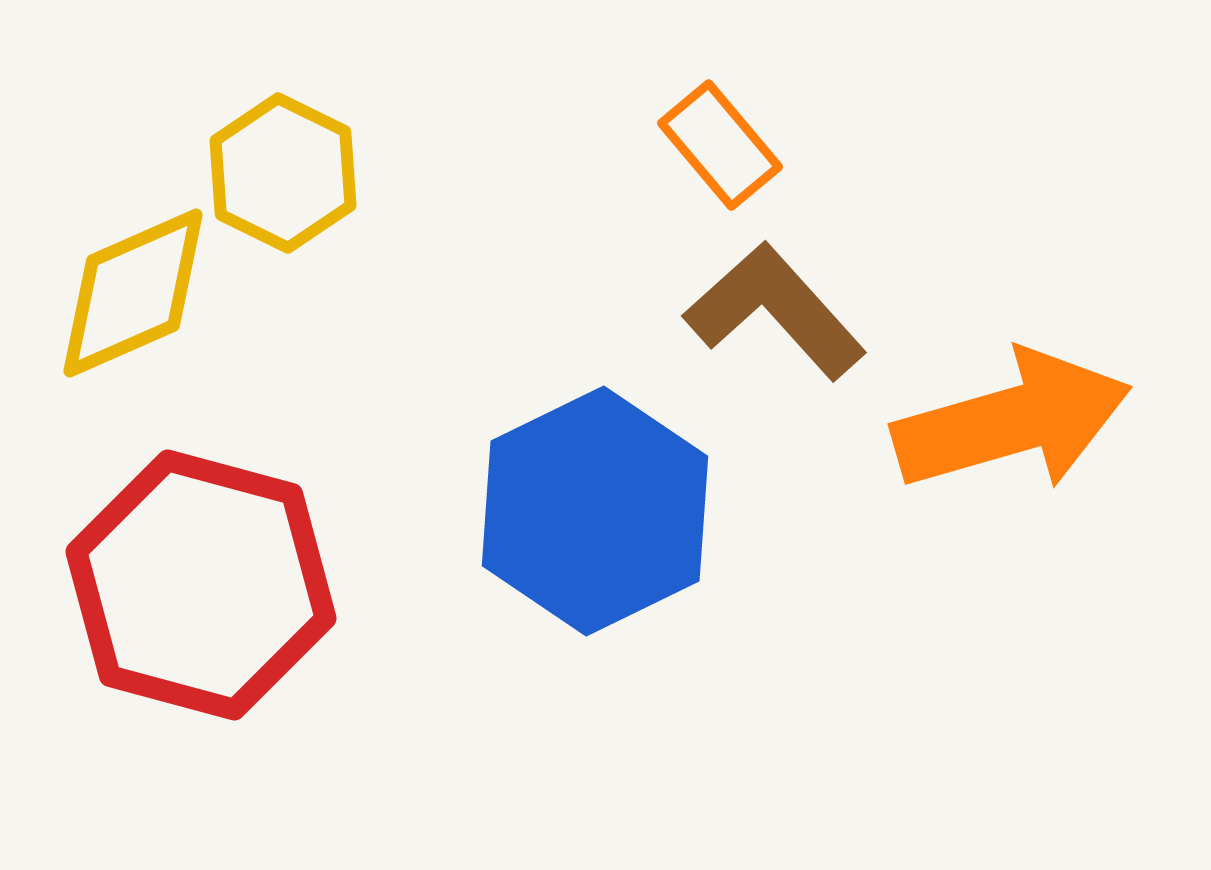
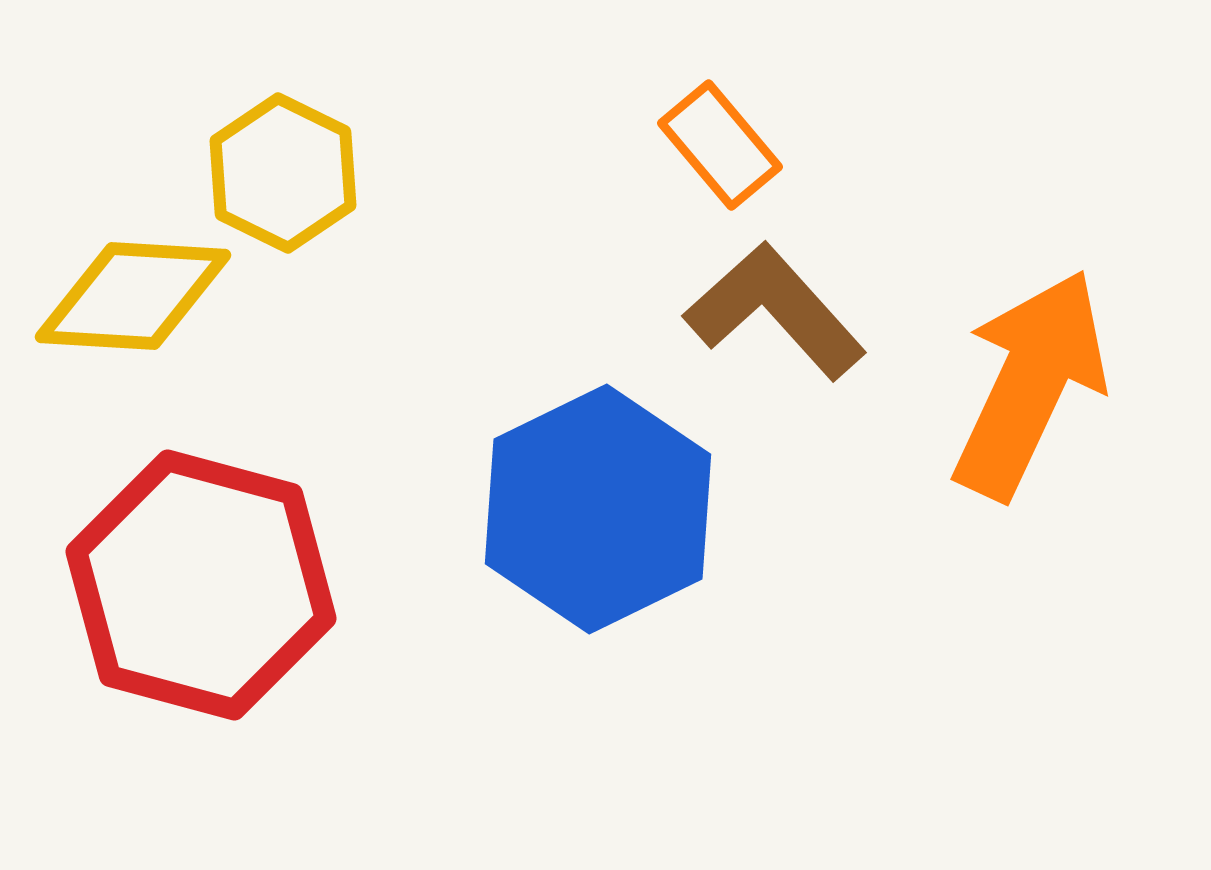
yellow diamond: moved 3 px down; rotated 27 degrees clockwise
orange arrow: moved 18 px right, 37 px up; rotated 49 degrees counterclockwise
blue hexagon: moved 3 px right, 2 px up
